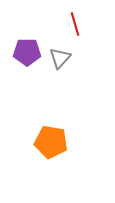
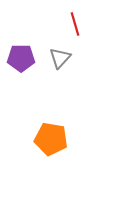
purple pentagon: moved 6 px left, 6 px down
orange pentagon: moved 3 px up
